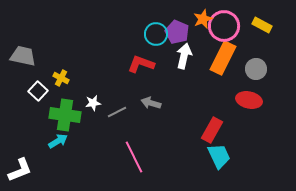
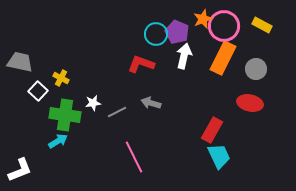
gray trapezoid: moved 3 px left, 6 px down
red ellipse: moved 1 px right, 3 px down
